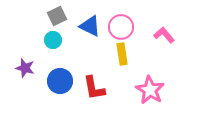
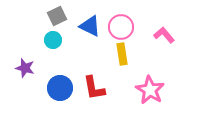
blue circle: moved 7 px down
